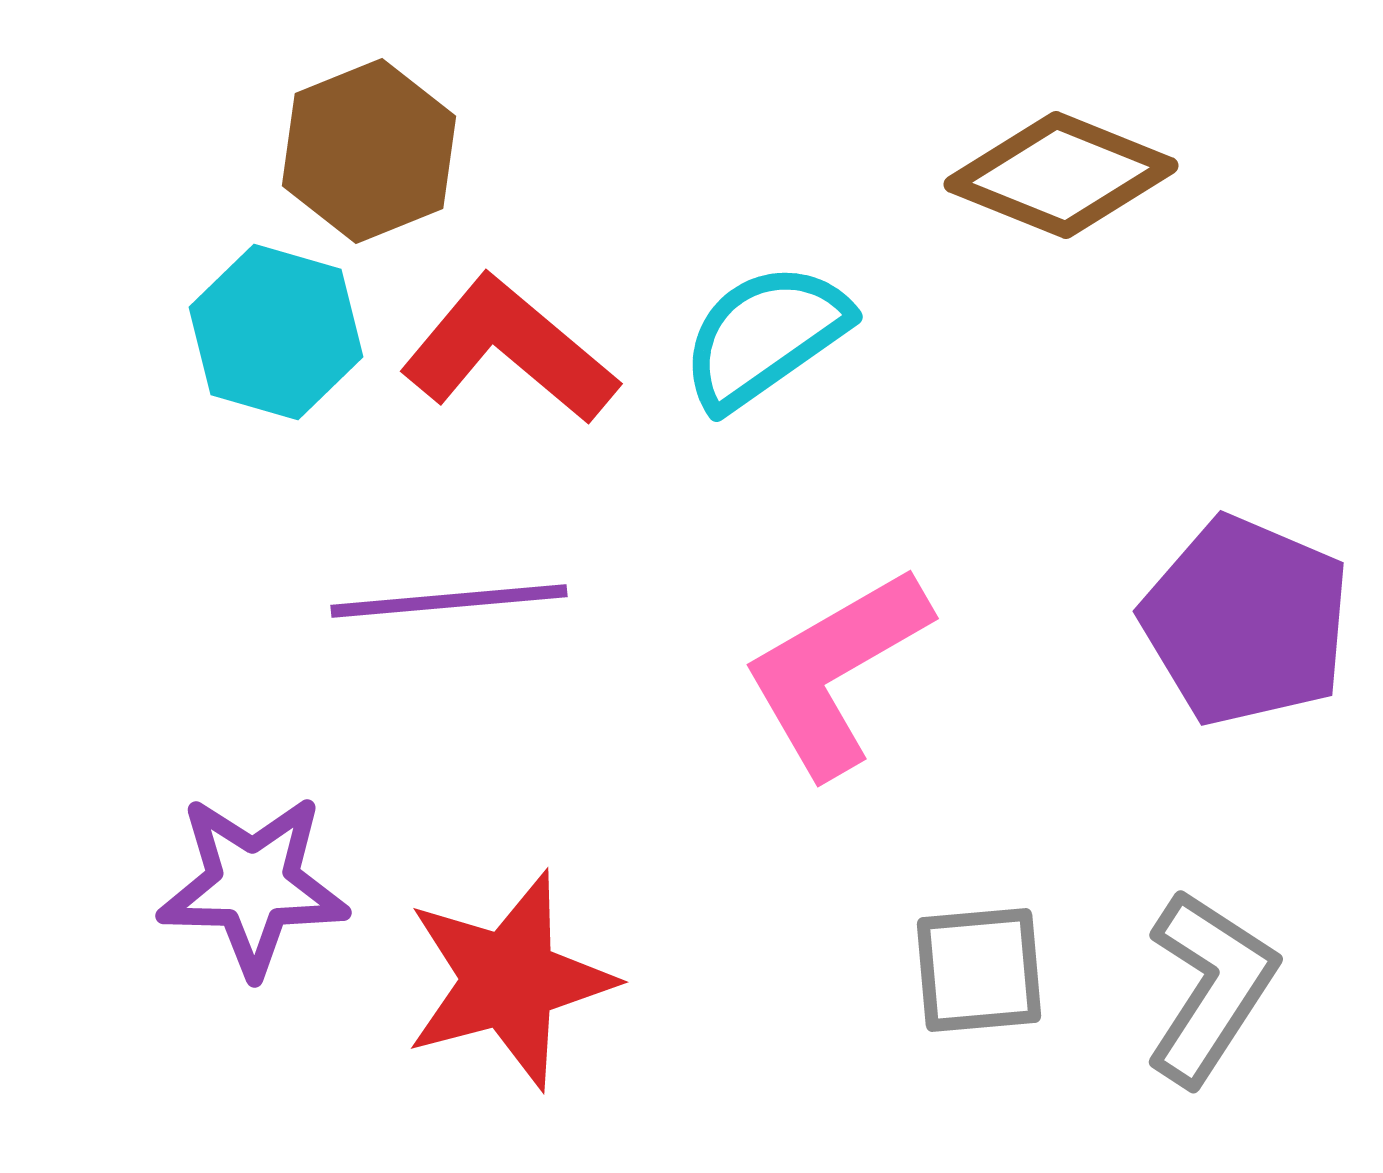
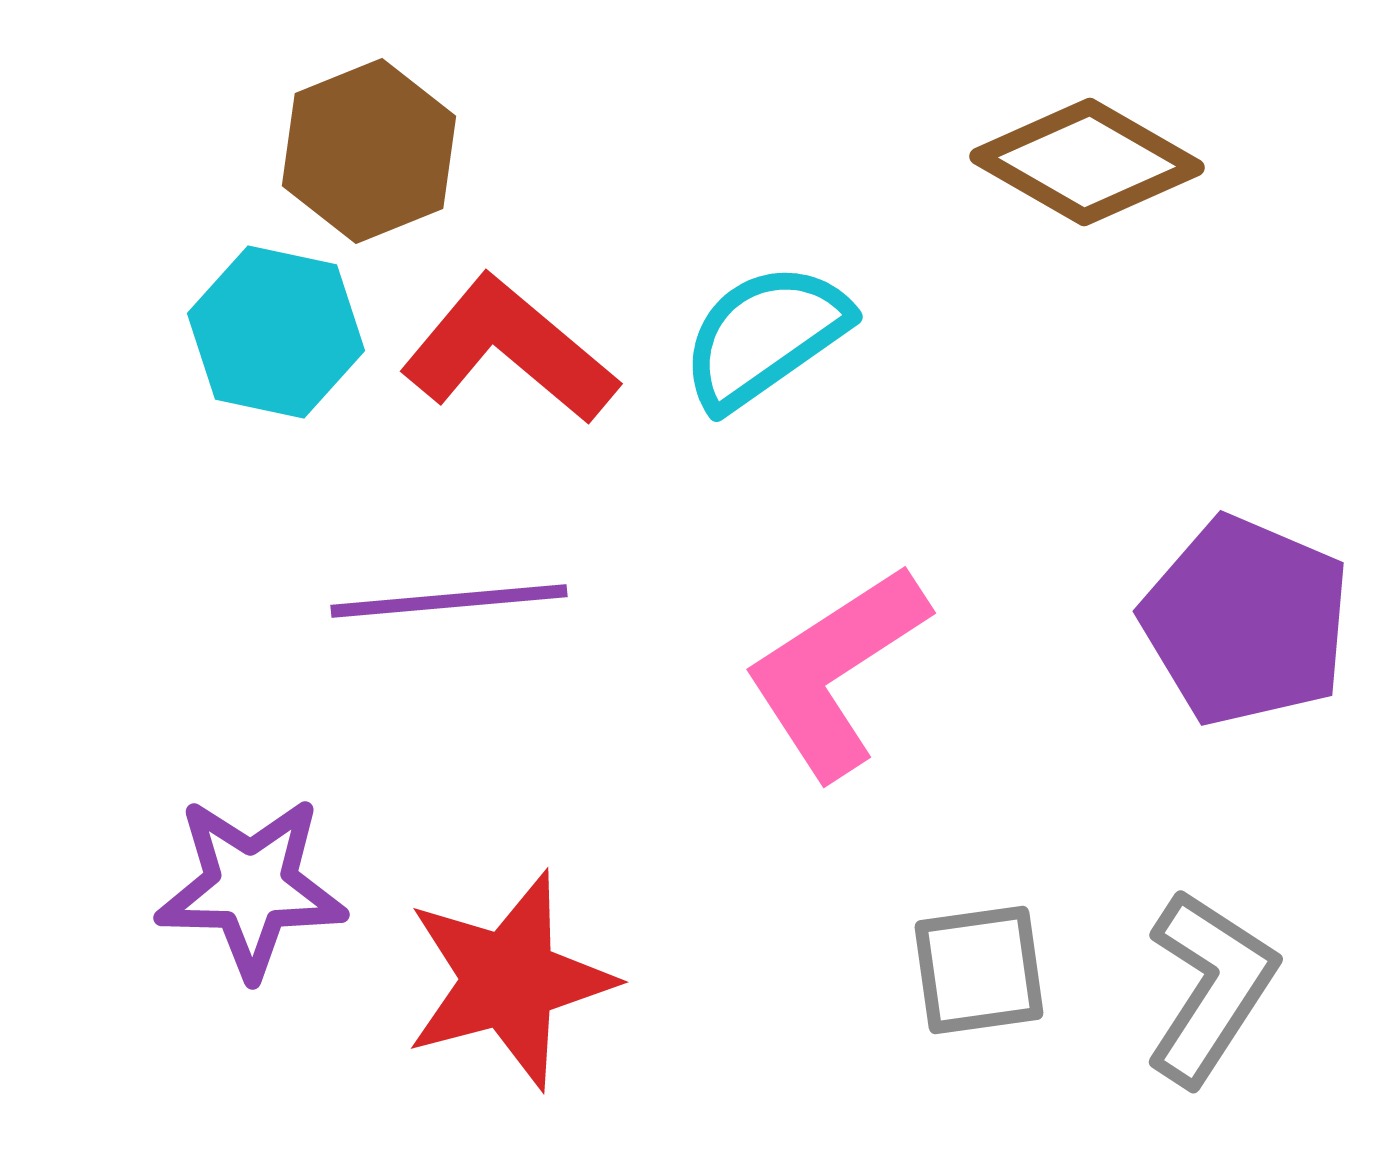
brown diamond: moved 26 px right, 13 px up; rotated 8 degrees clockwise
cyan hexagon: rotated 4 degrees counterclockwise
pink L-shape: rotated 3 degrees counterclockwise
purple star: moved 2 px left, 2 px down
gray square: rotated 3 degrees counterclockwise
